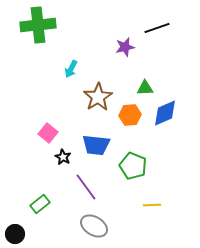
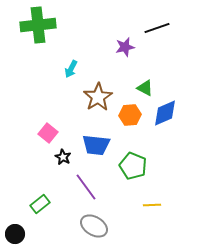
green triangle: rotated 30 degrees clockwise
